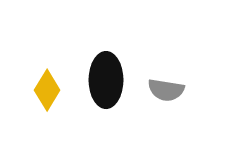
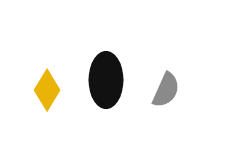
gray semicircle: rotated 75 degrees counterclockwise
